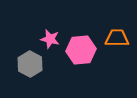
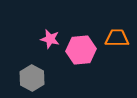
gray hexagon: moved 2 px right, 14 px down
